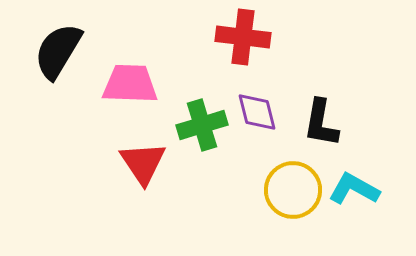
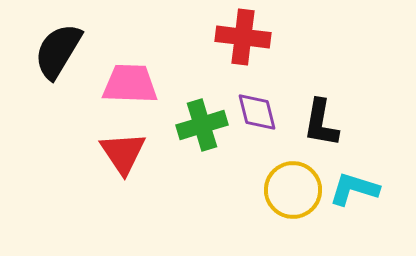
red triangle: moved 20 px left, 10 px up
cyan L-shape: rotated 12 degrees counterclockwise
